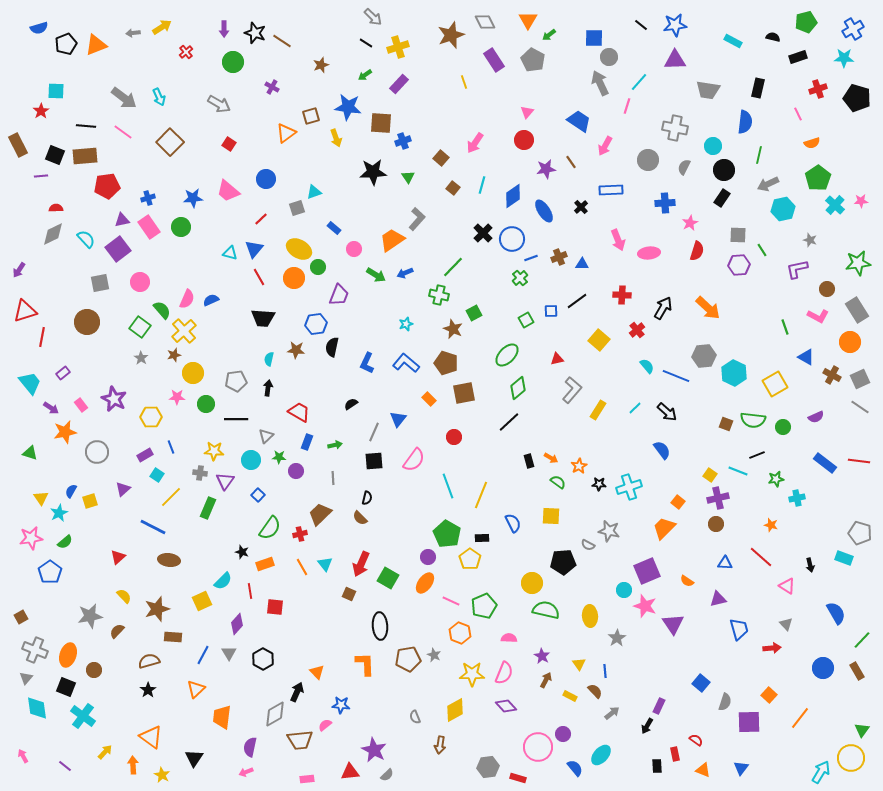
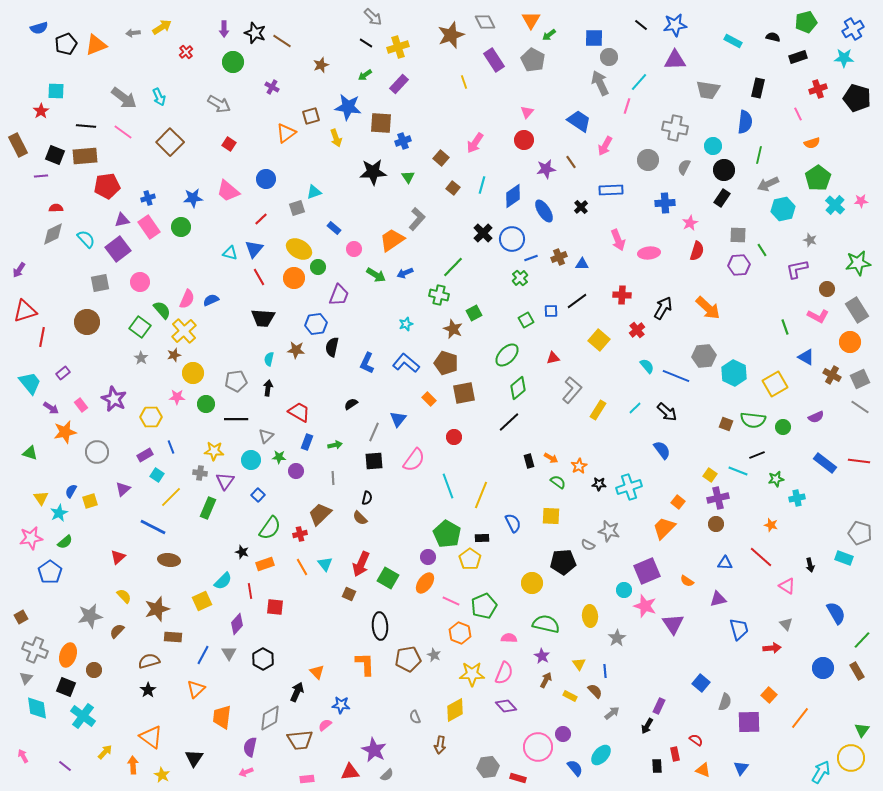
orange triangle at (528, 20): moved 3 px right
red triangle at (557, 359): moved 4 px left, 1 px up
green semicircle at (546, 610): moved 14 px down
gray diamond at (275, 714): moved 5 px left, 4 px down
